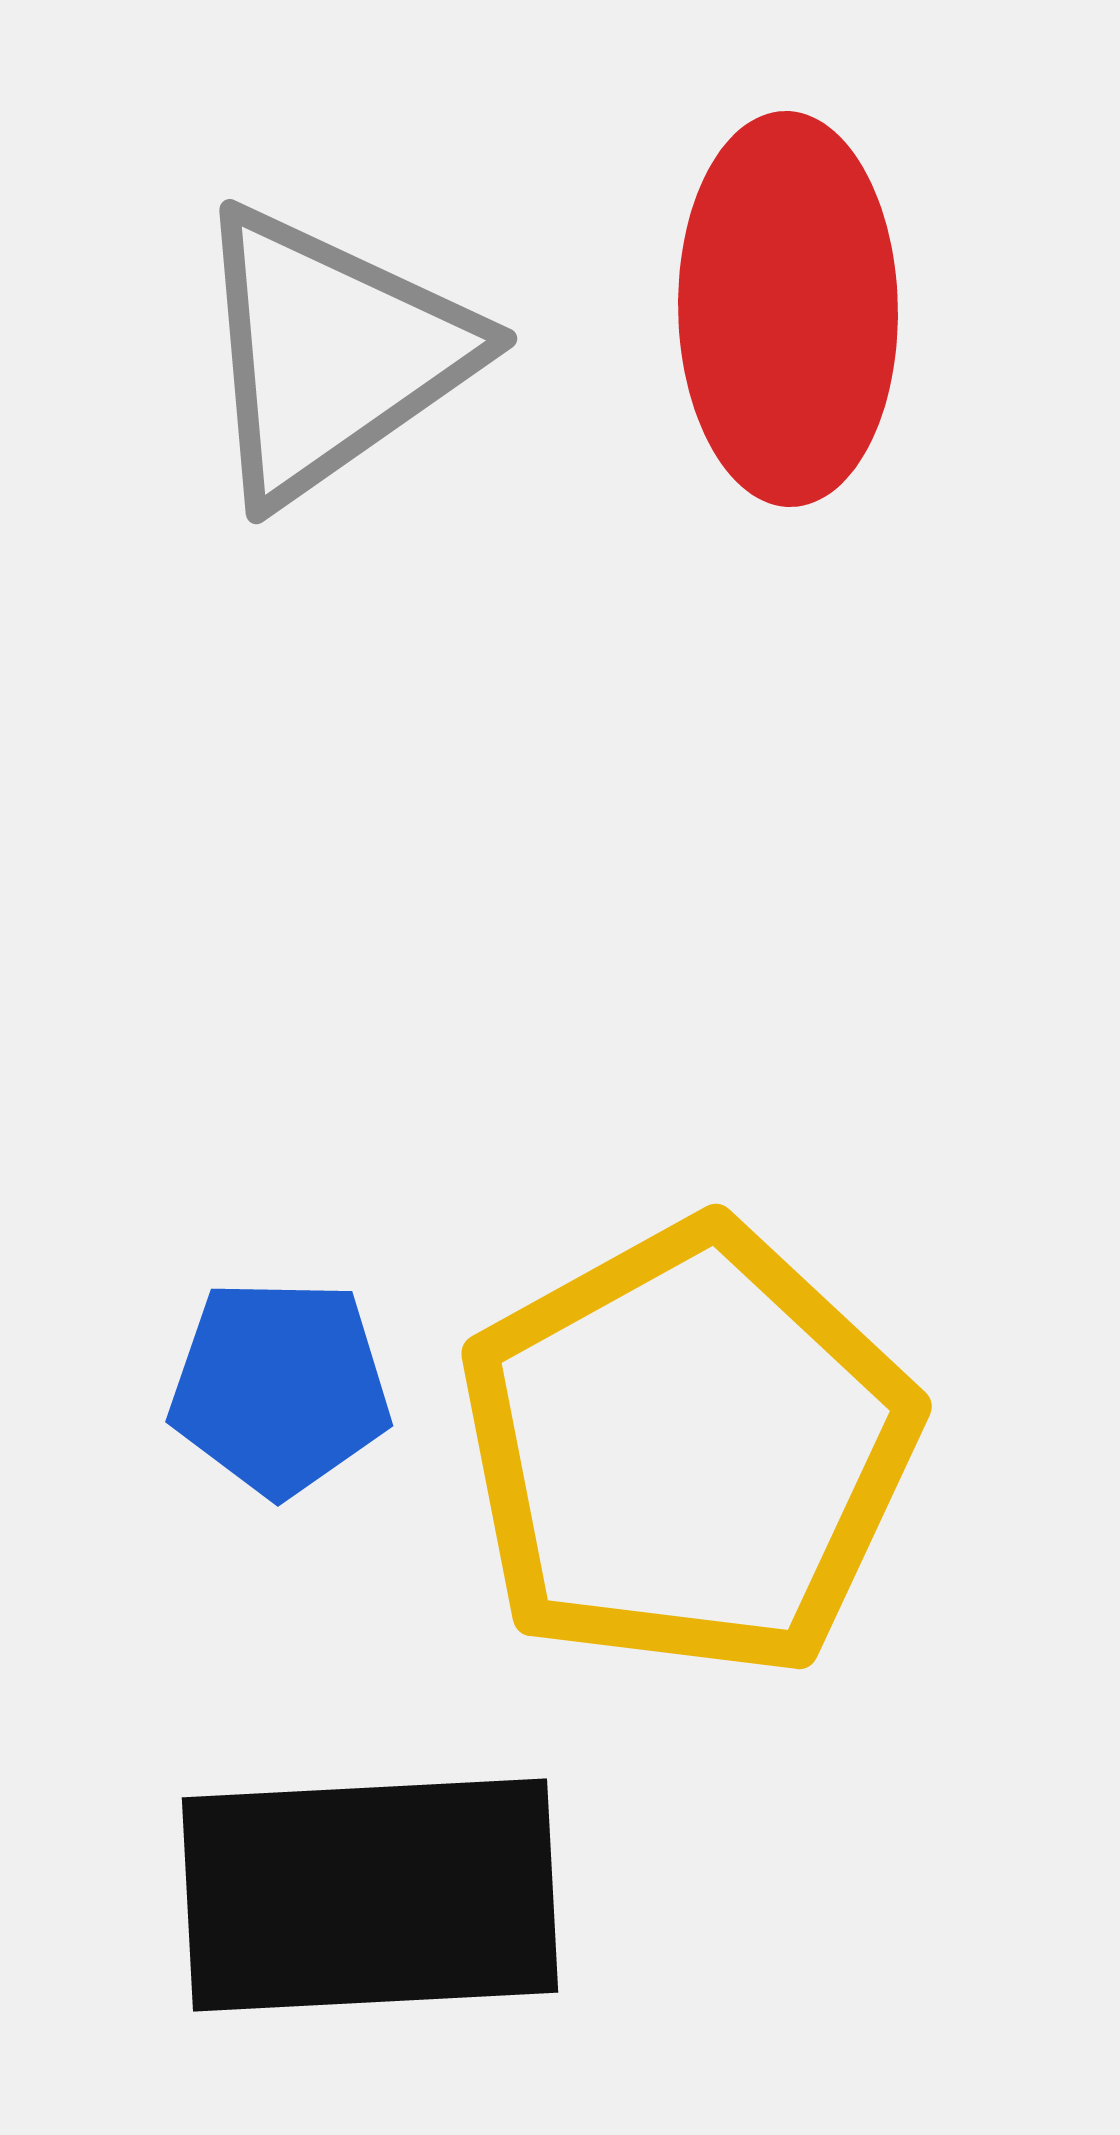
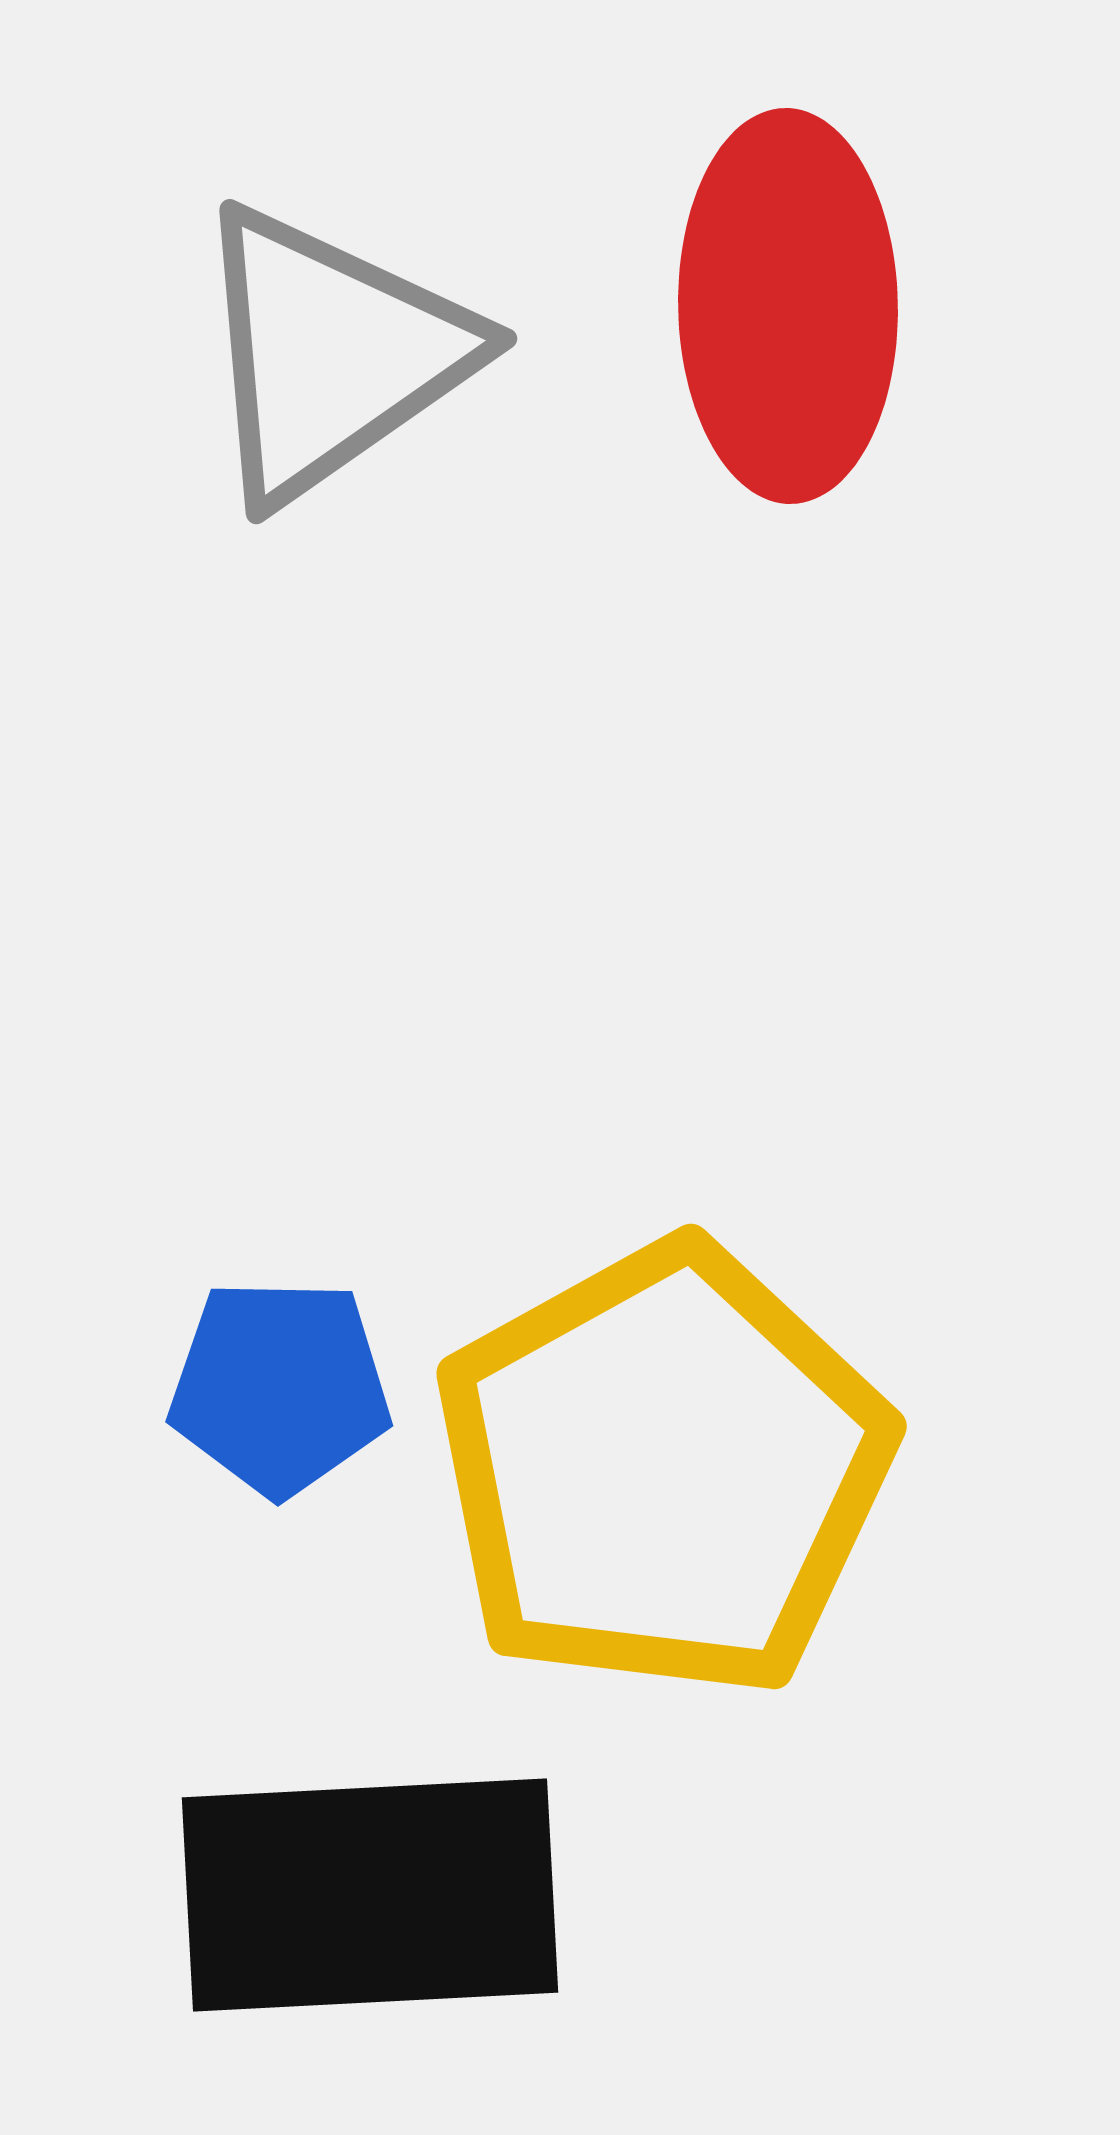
red ellipse: moved 3 px up
yellow pentagon: moved 25 px left, 20 px down
